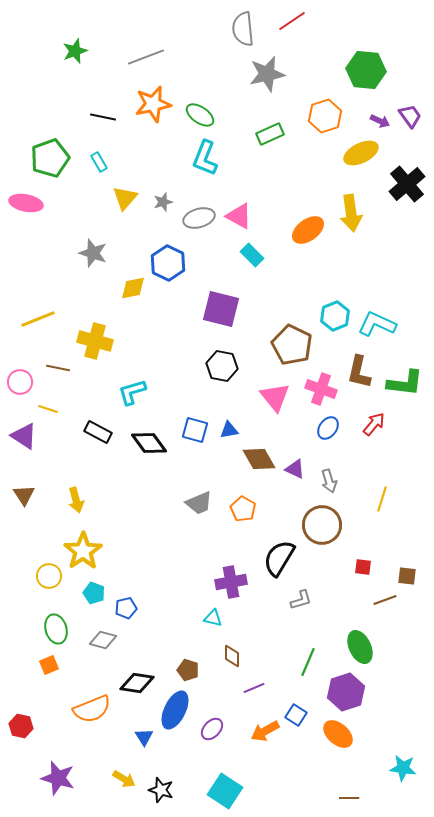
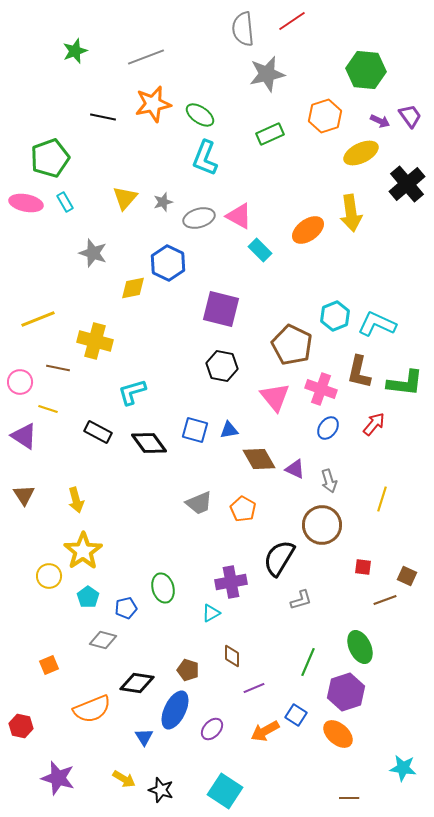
cyan rectangle at (99, 162): moved 34 px left, 40 px down
cyan rectangle at (252, 255): moved 8 px right, 5 px up
brown square at (407, 576): rotated 18 degrees clockwise
cyan pentagon at (94, 593): moved 6 px left, 4 px down; rotated 15 degrees clockwise
cyan triangle at (213, 618): moved 2 px left, 5 px up; rotated 42 degrees counterclockwise
green ellipse at (56, 629): moved 107 px right, 41 px up
